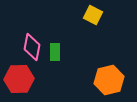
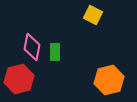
red hexagon: rotated 12 degrees counterclockwise
